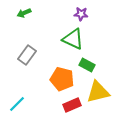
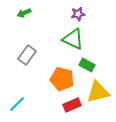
purple star: moved 3 px left; rotated 16 degrees counterclockwise
